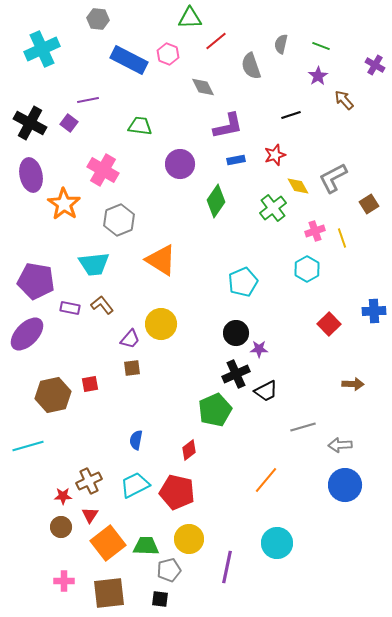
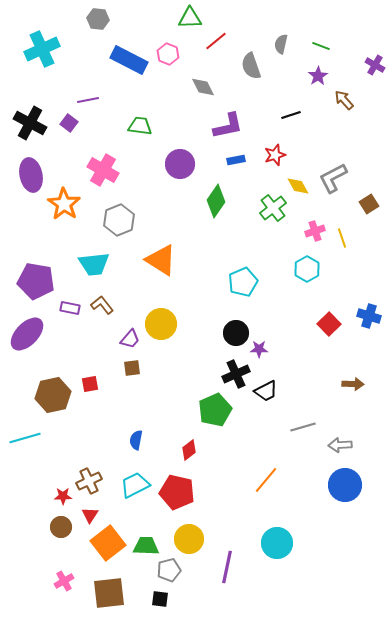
blue cross at (374, 311): moved 5 px left, 5 px down; rotated 20 degrees clockwise
cyan line at (28, 446): moved 3 px left, 8 px up
pink cross at (64, 581): rotated 30 degrees counterclockwise
